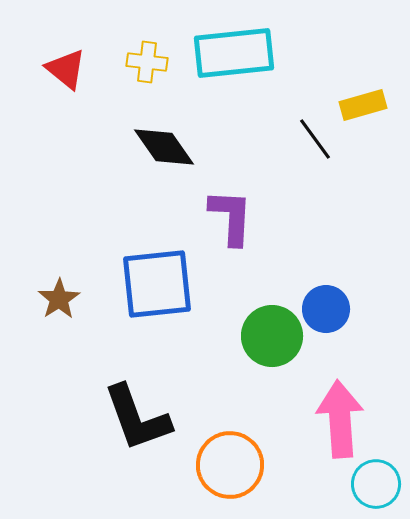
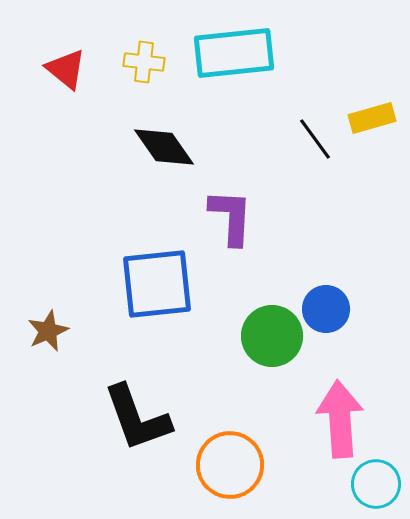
yellow cross: moved 3 px left
yellow rectangle: moved 9 px right, 13 px down
brown star: moved 11 px left, 32 px down; rotated 9 degrees clockwise
